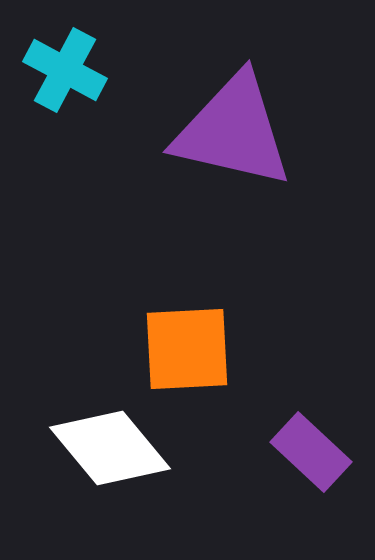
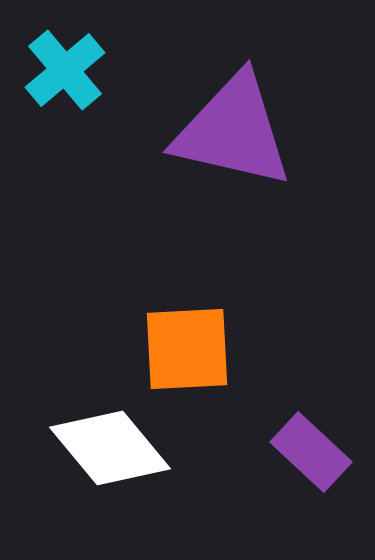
cyan cross: rotated 22 degrees clockwise
